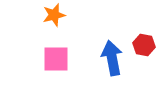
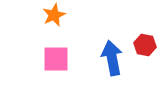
orange star: rotated 10 degrees counterclockwise
red hexagon: moved 1 px right
